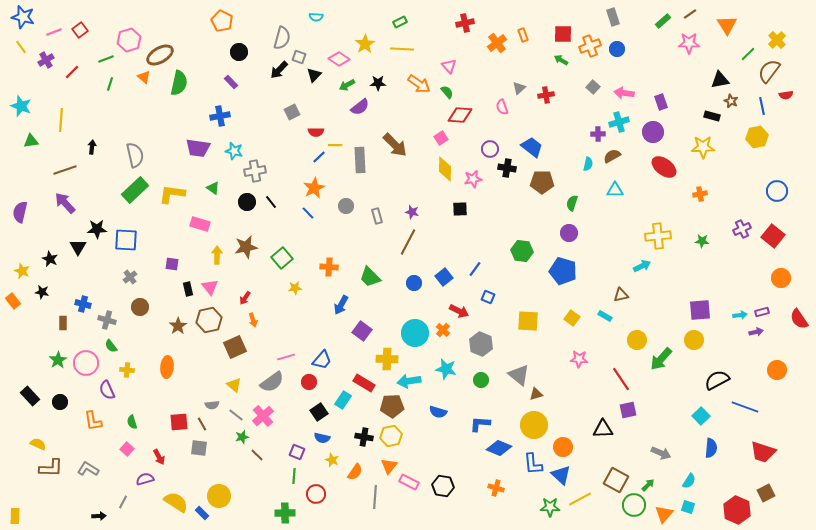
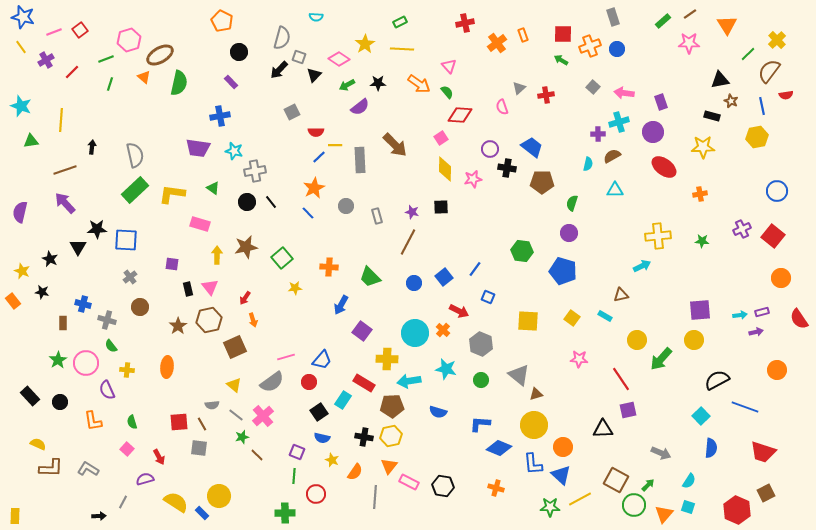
black square at (460, 209): moved 19 px left, 2 px up
